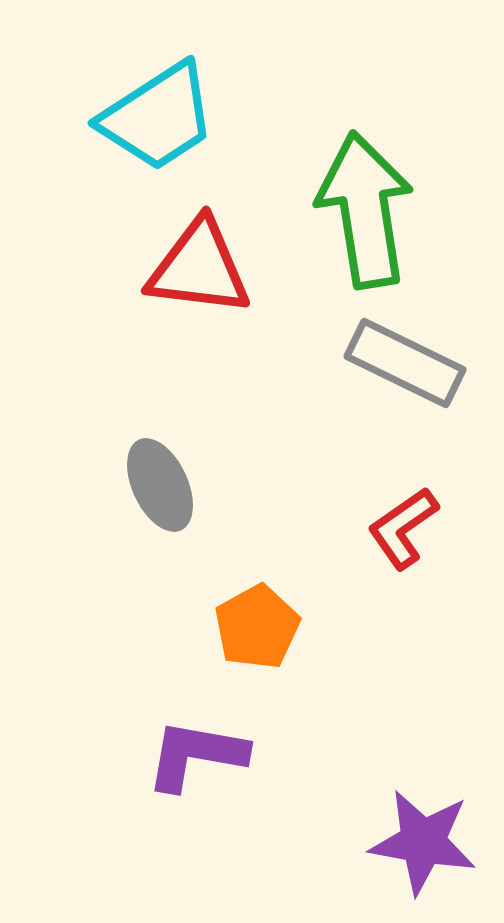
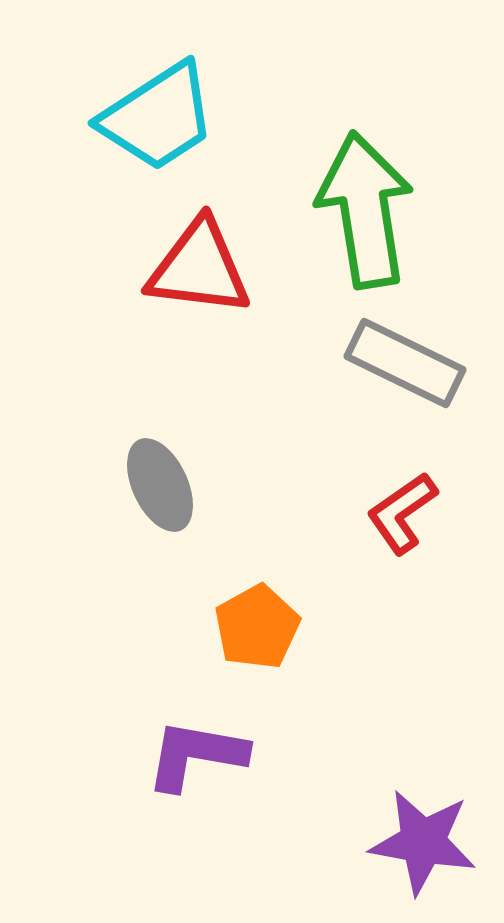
red L-shape: moved 1 px left, 15 px up
